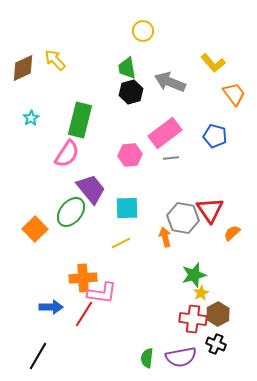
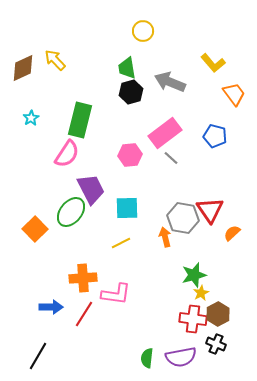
gray line: rotated 49 degrees clockwise
purple trapezoid: rotated 12 degrees clockwise
pink L-shape: moved 14 px right, 1 px down
